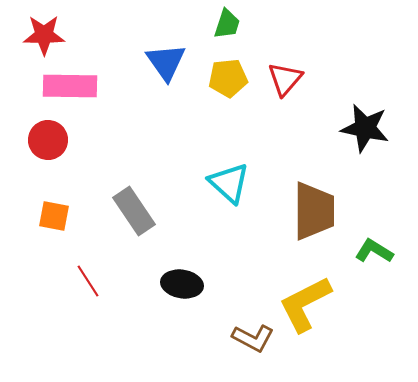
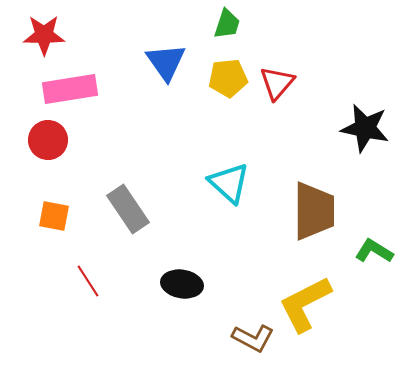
red triangle: moved 8 px left, 4 px down
pink rectangle: moved 3 px down; rotated 10 degrees counterclockwise
gray rectangle: moved 6 px left, 2 px up
